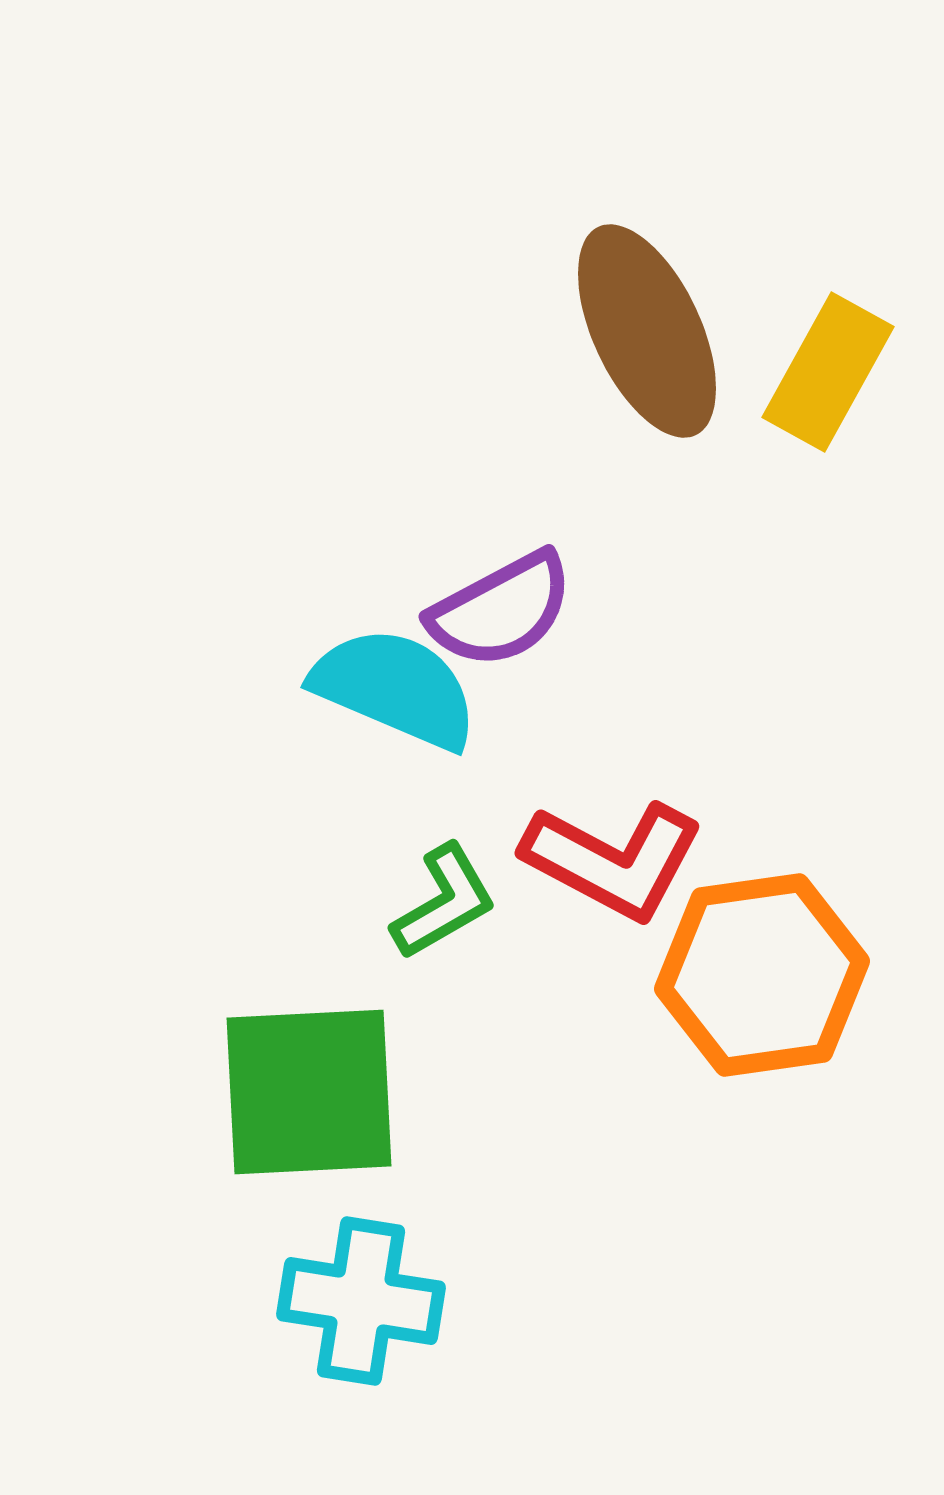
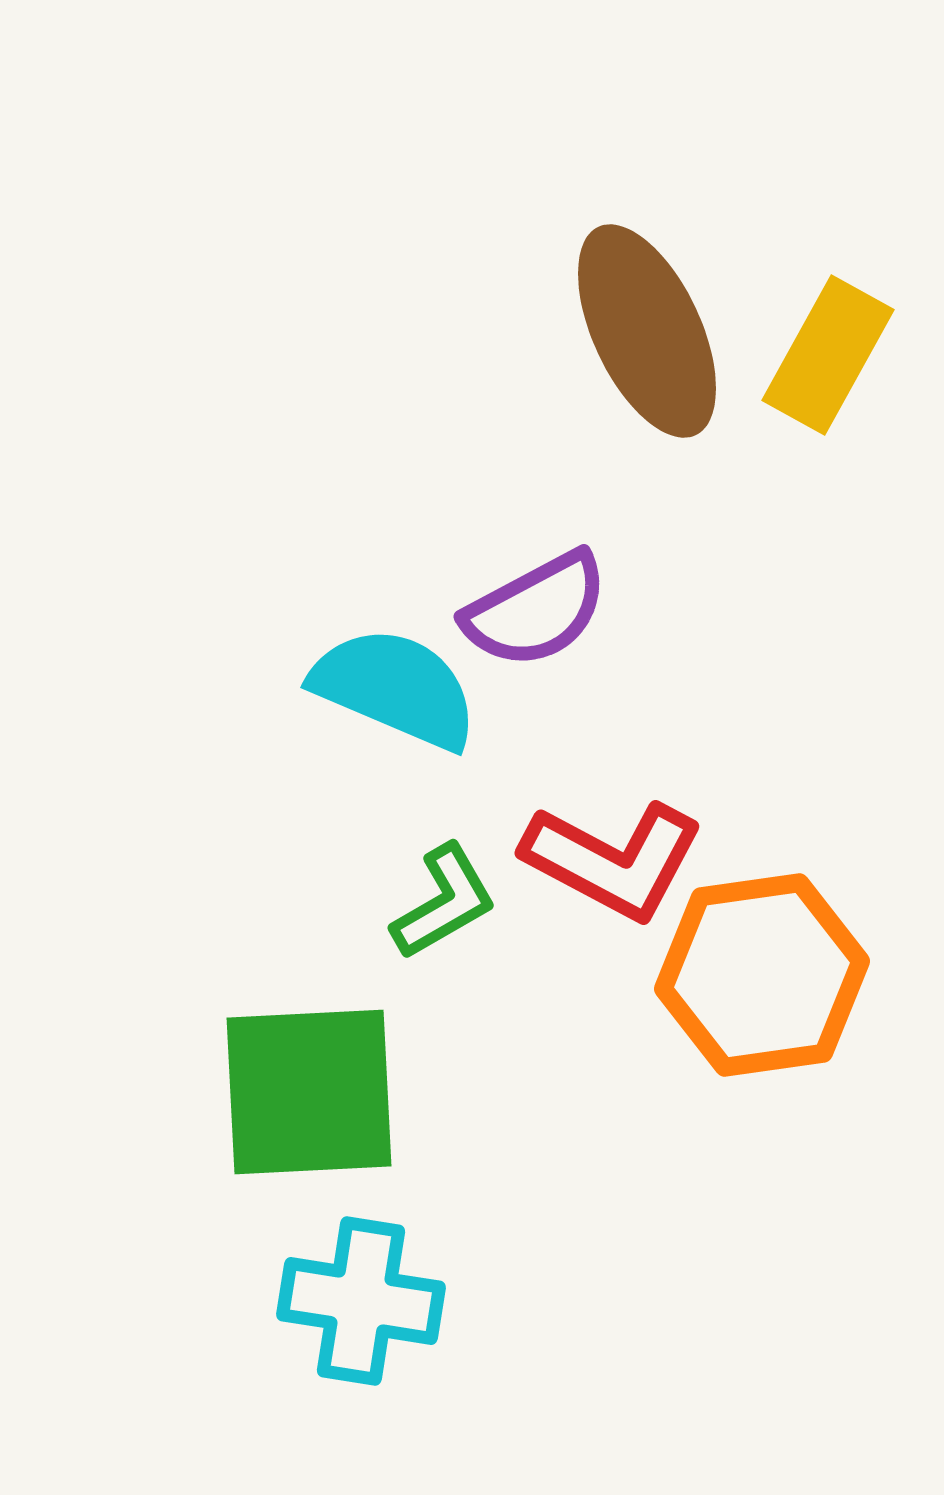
yellow rectangle: moved 17 px up
purple semicircle: moved 35 px right
